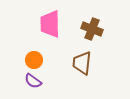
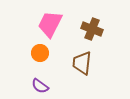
pink trapezoid: rotated 28 degrees clockwise
orange circle: moved 6 px right, 7 px up
purple semicircle: moved 7 px right, 5 px down
